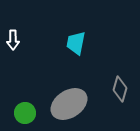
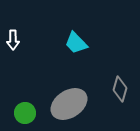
cyan trapezoid: rotated 55 degrees counterclockwise
